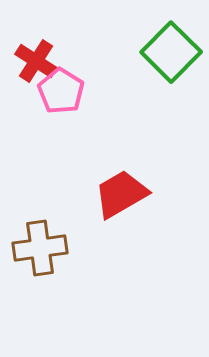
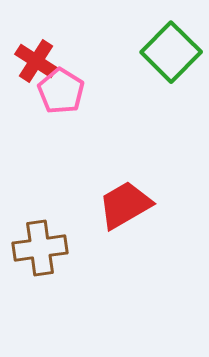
red trapezoid: moved 4 px right, 11 px down
